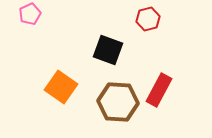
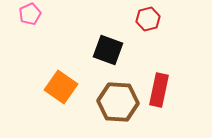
red rectangle: rotated 16 degrees counterclockwise
